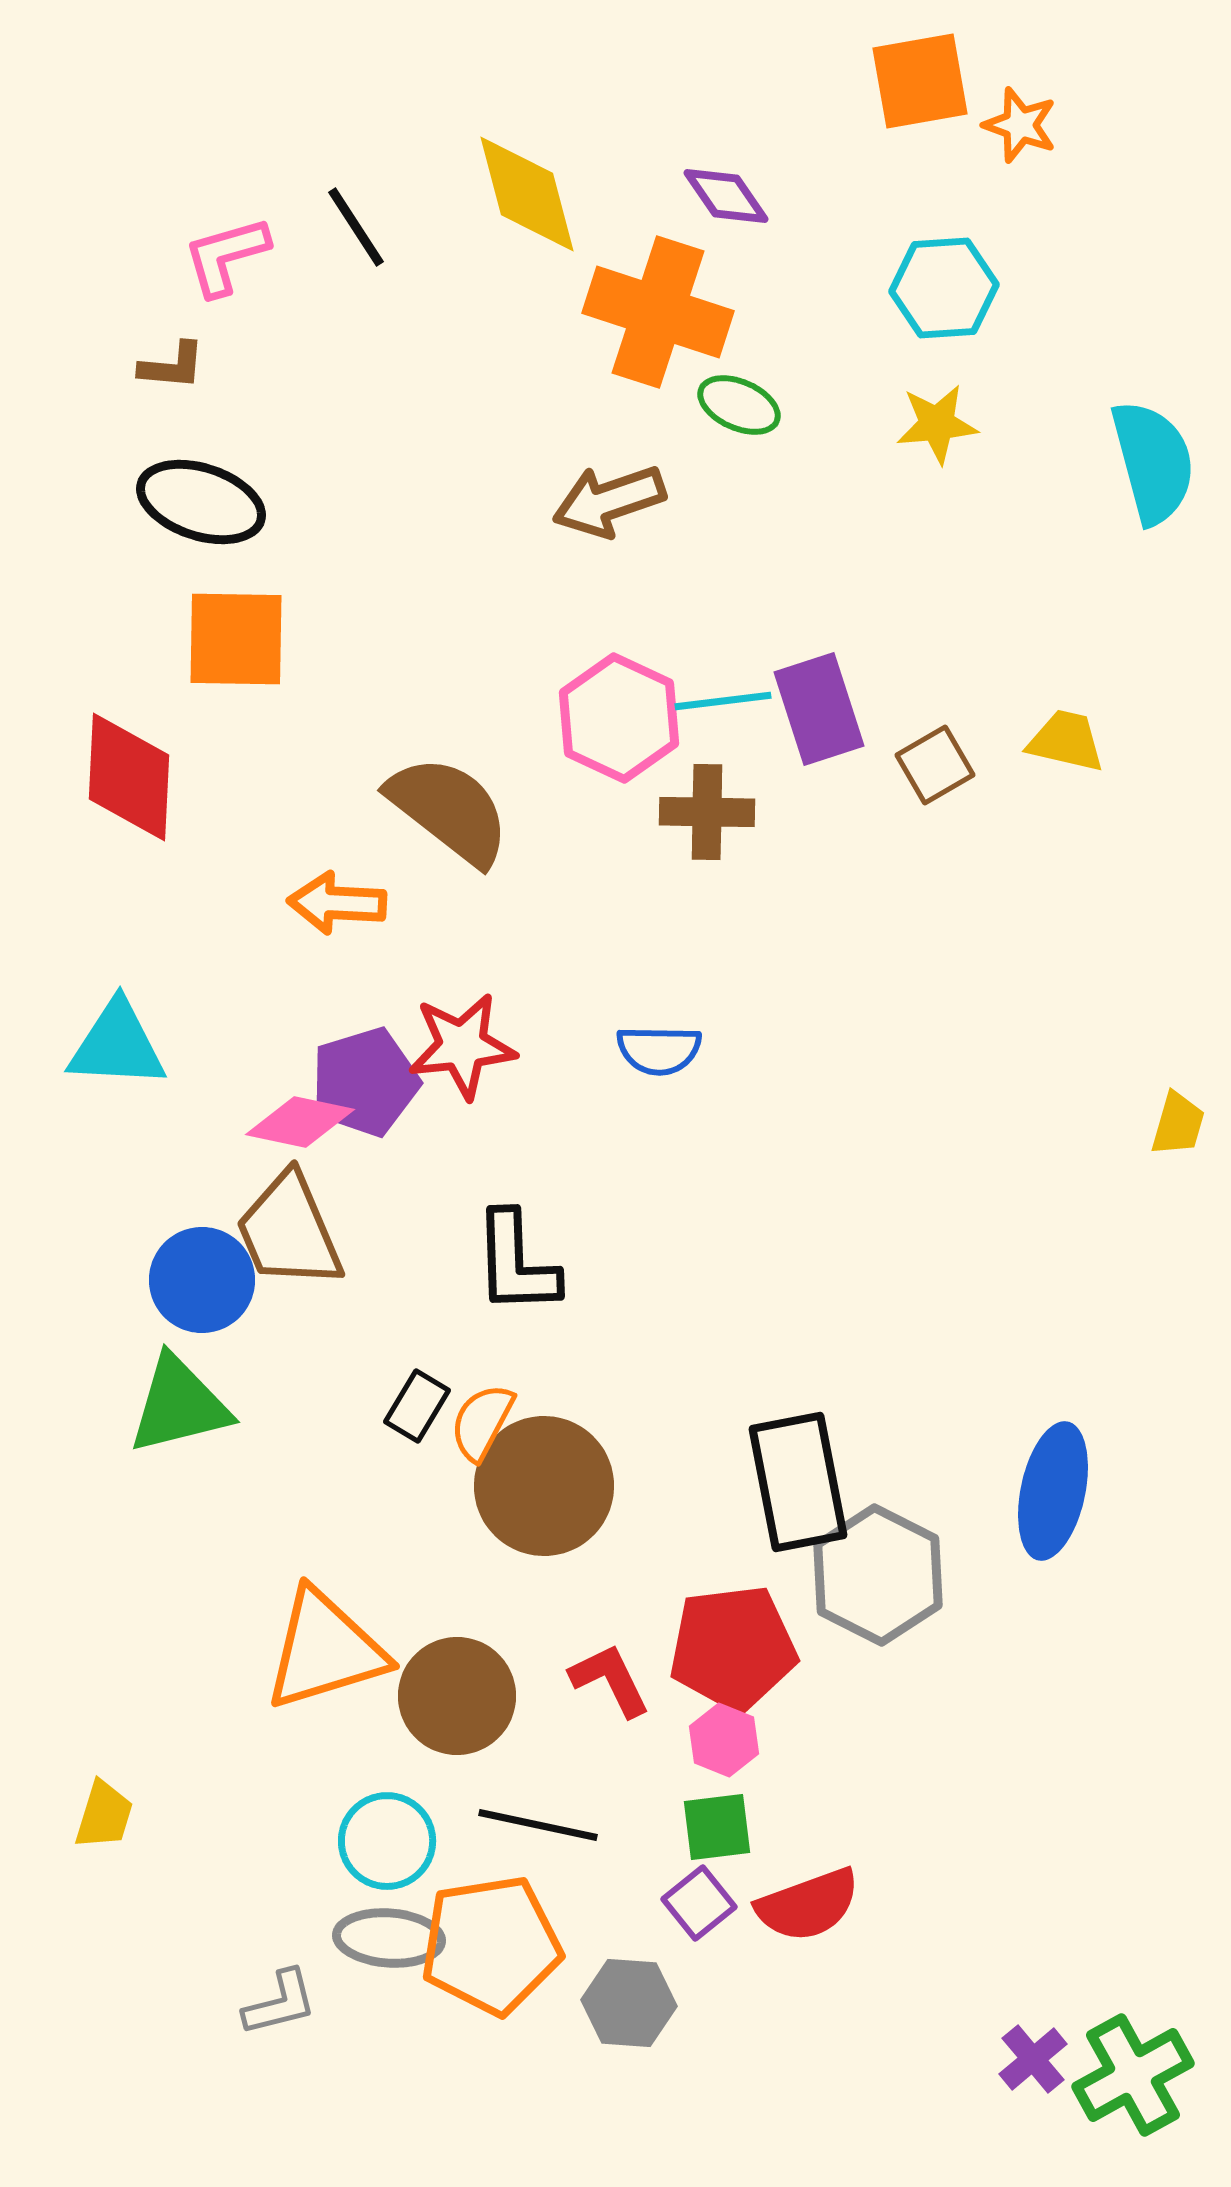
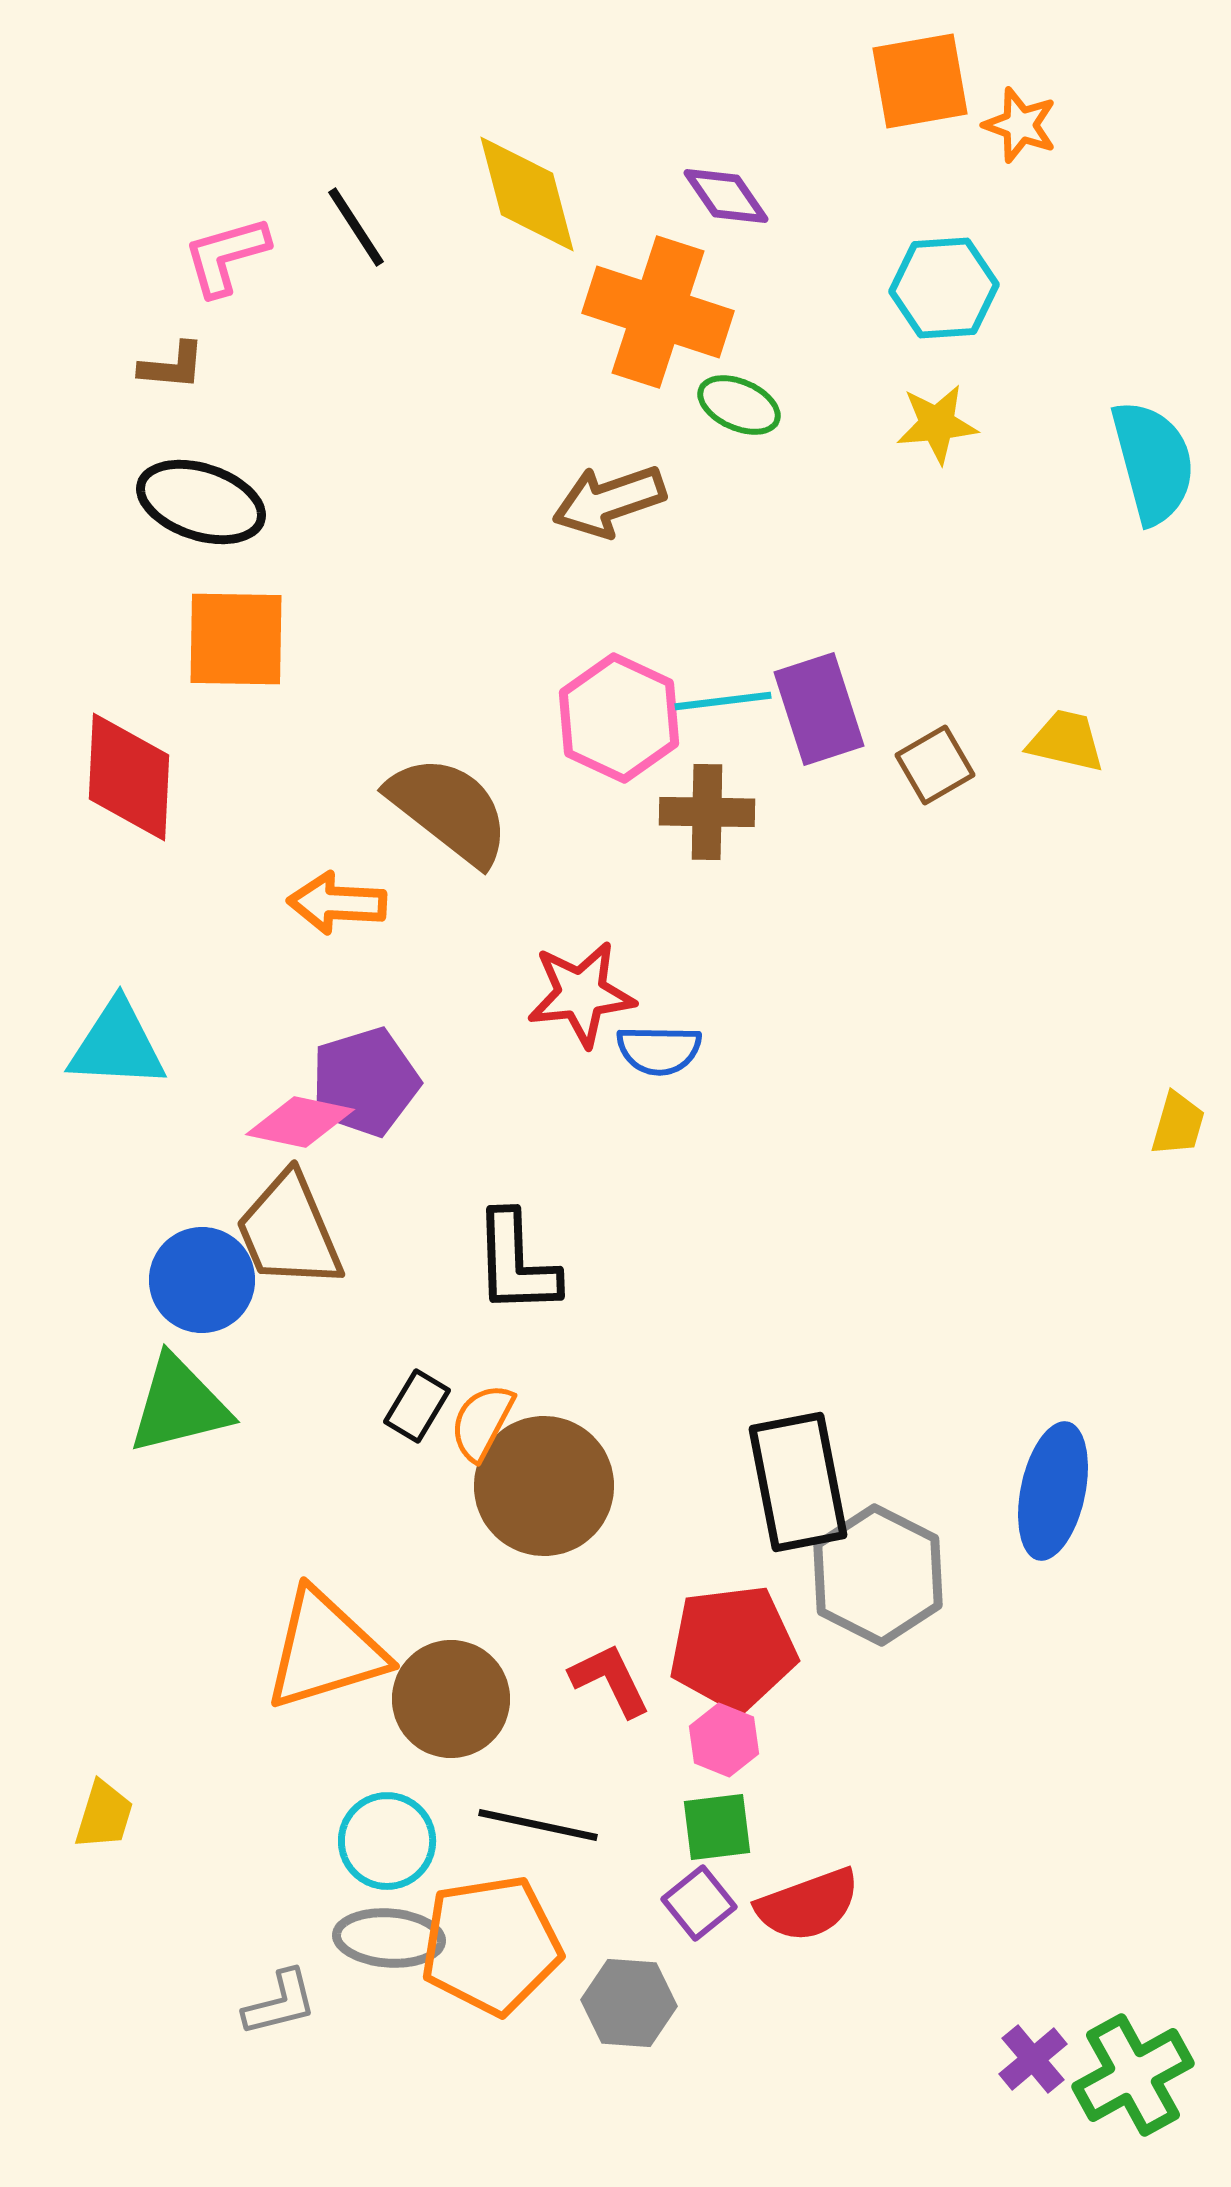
red star at (462, 1046): moved 119 px right, 52 px up
brown circle at (457, 1696): moved 6 px left, 3 px down
